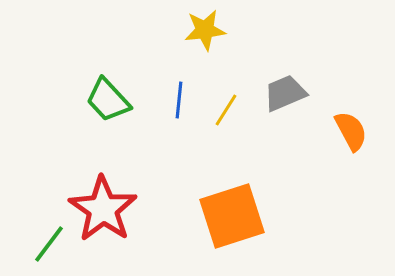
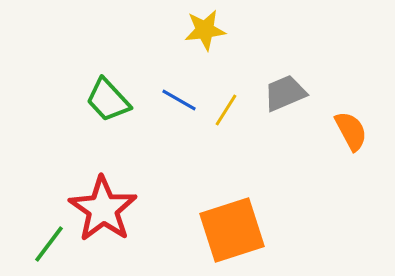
blue line: rotated 66 degrees counterclockwise
orange square: moved 14 px down
